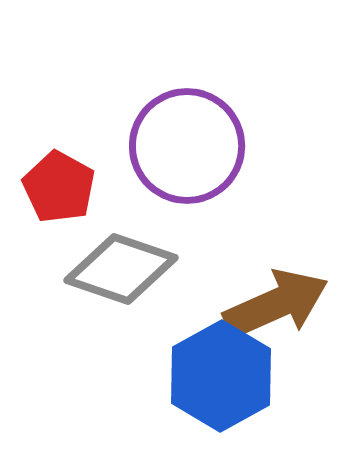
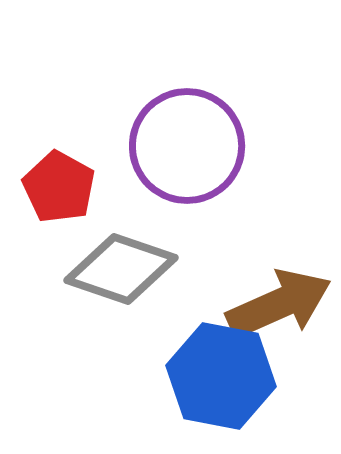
brown arrow: moved 3 px right
blue hexagon: rotated 20 degrees counterclockwise
